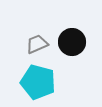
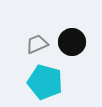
cyan pentagon: moved 7 px right
